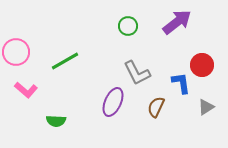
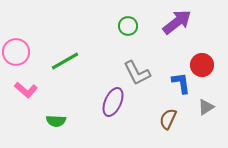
brown semicircle: moved 12 px right, 12 px down
